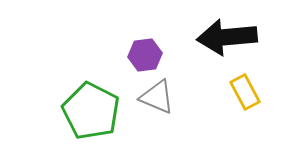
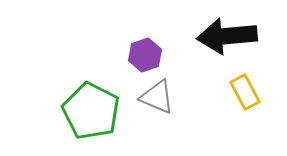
black arrow: moved 1 px up
purple hexagon: rotated 12 degrees counterclockwise
